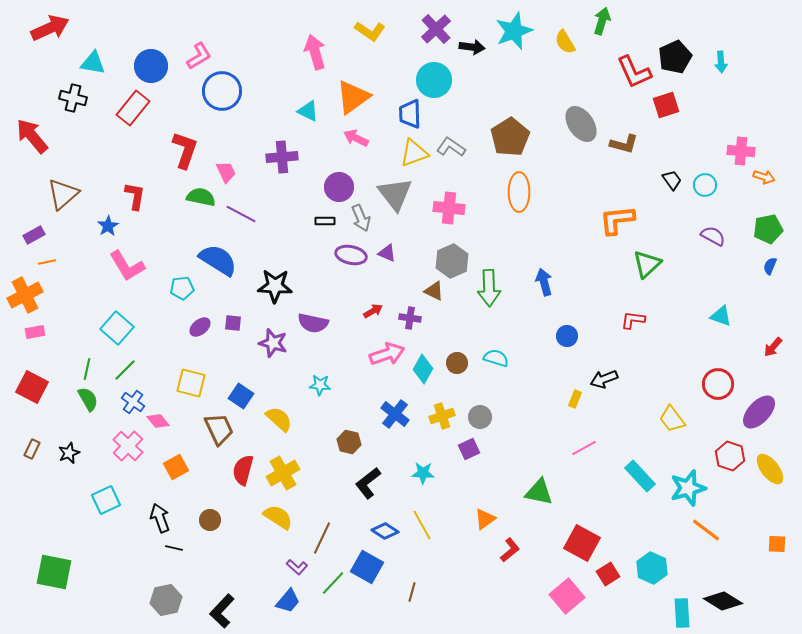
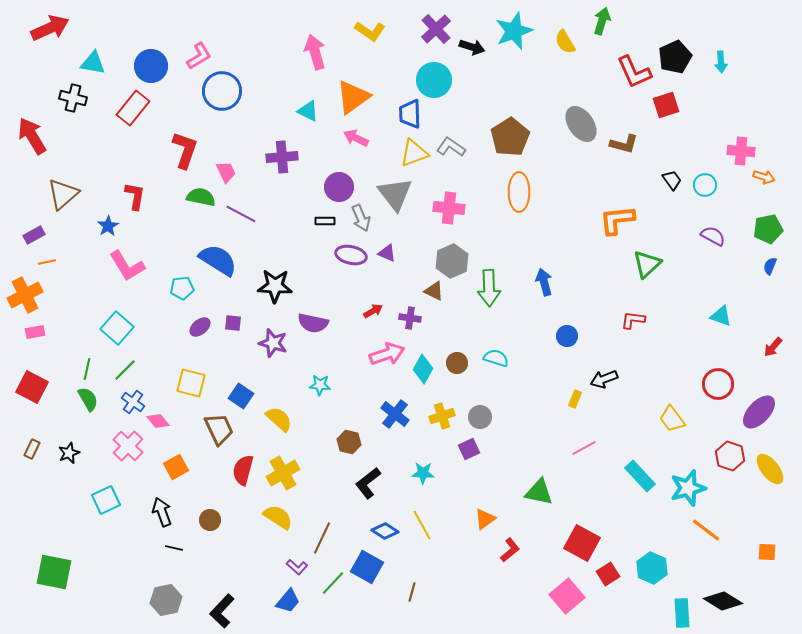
black arrow at (472, 47): rotated 10 degrees clockwise
red arrow at (32, 136): rotated 9 degrees clockwise
black arrow at (160, 518): moved 2 px right, 6 px up
orange square at (777, 544): moved 10 px left, 8 px down
